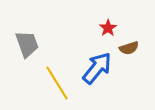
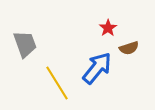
gray trapezoid: moved 2 px left
